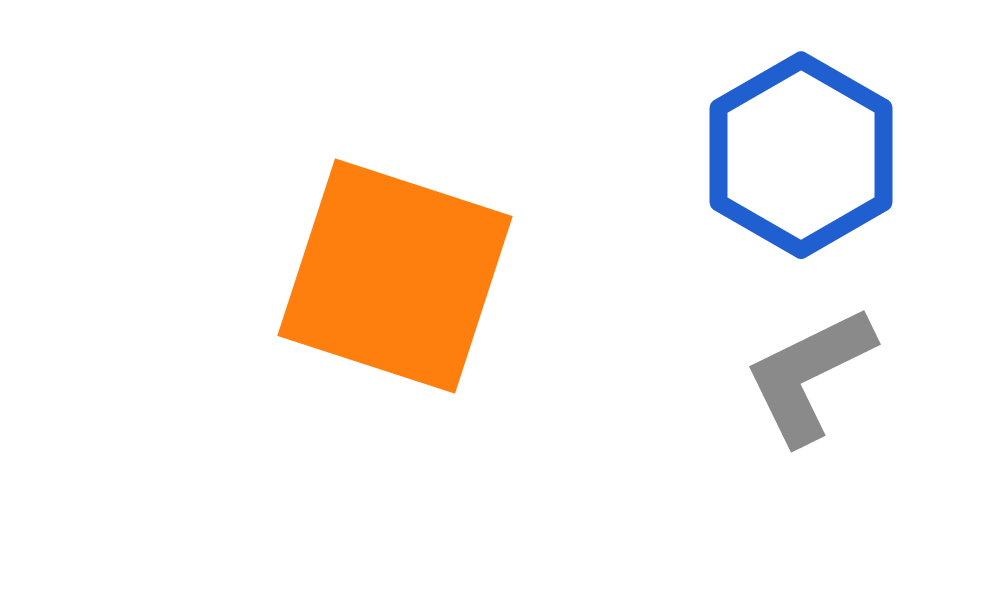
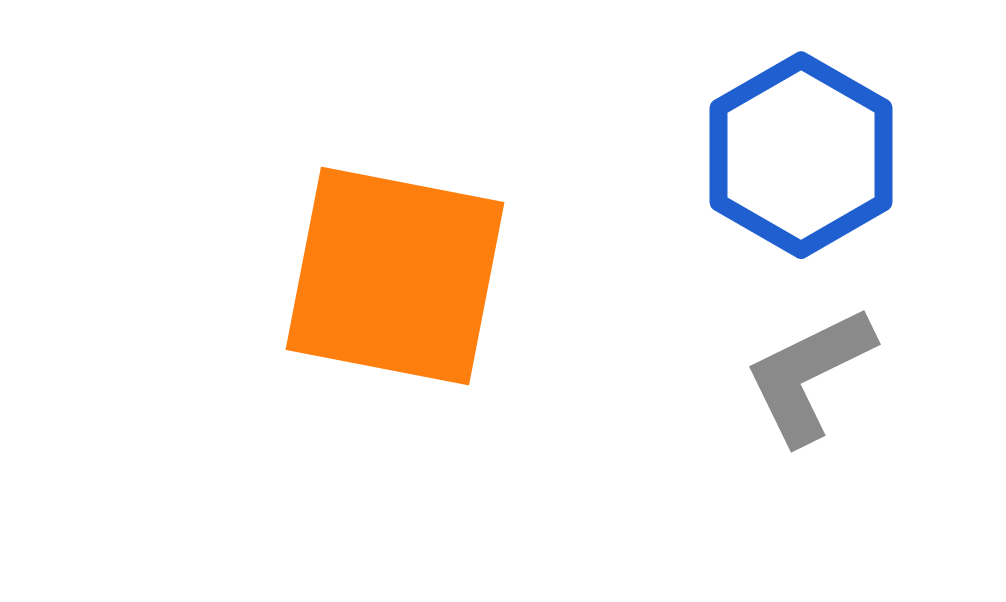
orange square: rotated 7 degrees counterclockwise
